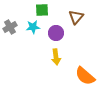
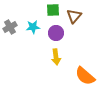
green square: moved 11 px right
brown triangle: moved 2 px left, 1 px up
